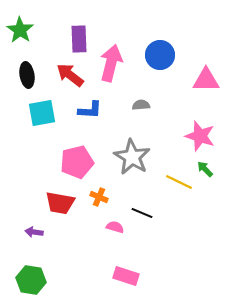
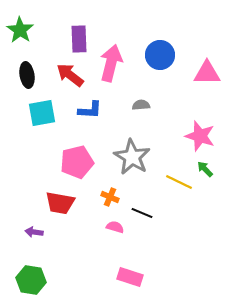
pink triangle: moved 1 px right, 7 px up
orange cross: moved 11 px right
pink rectangle: moved 4 px right, 1 px down
